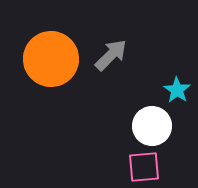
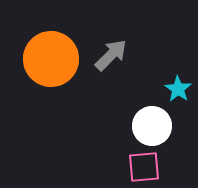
cyan star: moved 1 px right, 1 px up
